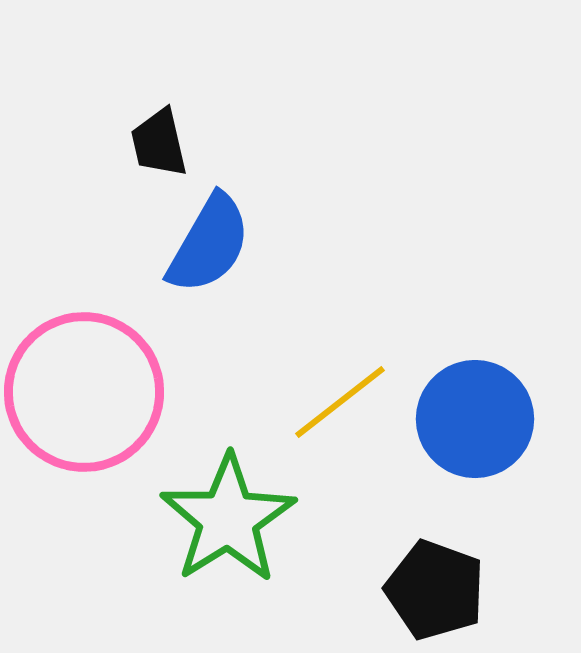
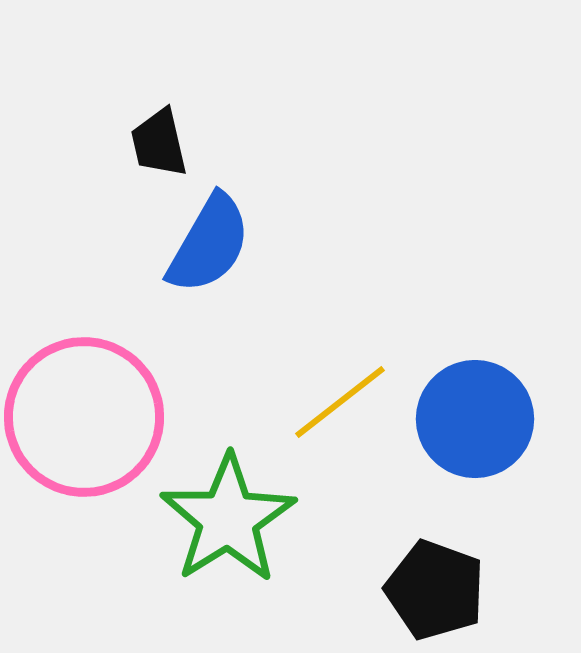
pink circle: moved 25 px down
